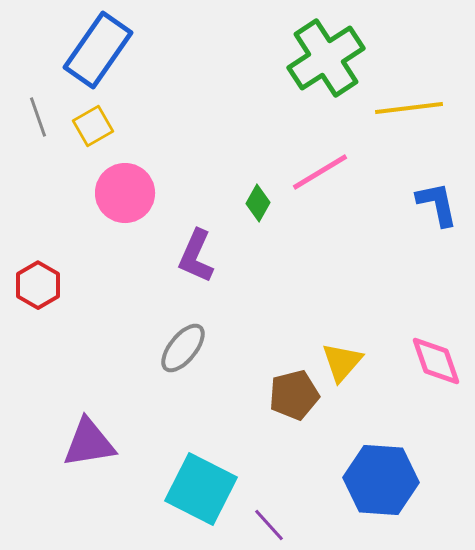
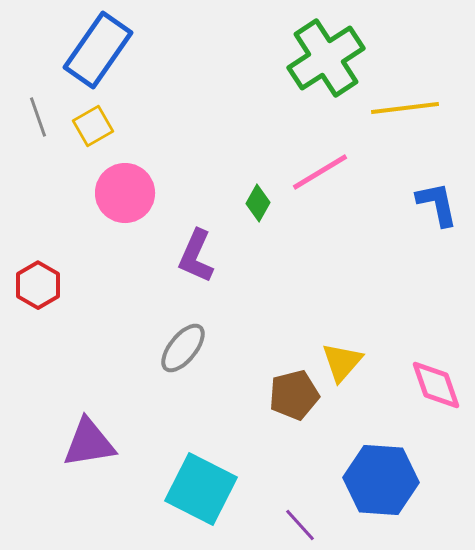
yellow line: moved 4 px left
pink diamond: moved 24 px down
purple line: moved 31 px right
